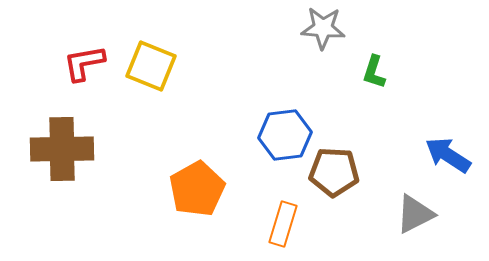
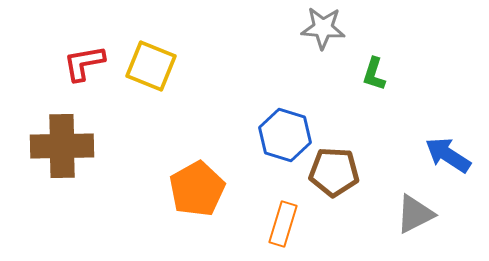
green L-shape: moved 2 px down
blue hexagon: rotated 24 degrees clockwise
brown cross: moved 3 px up
